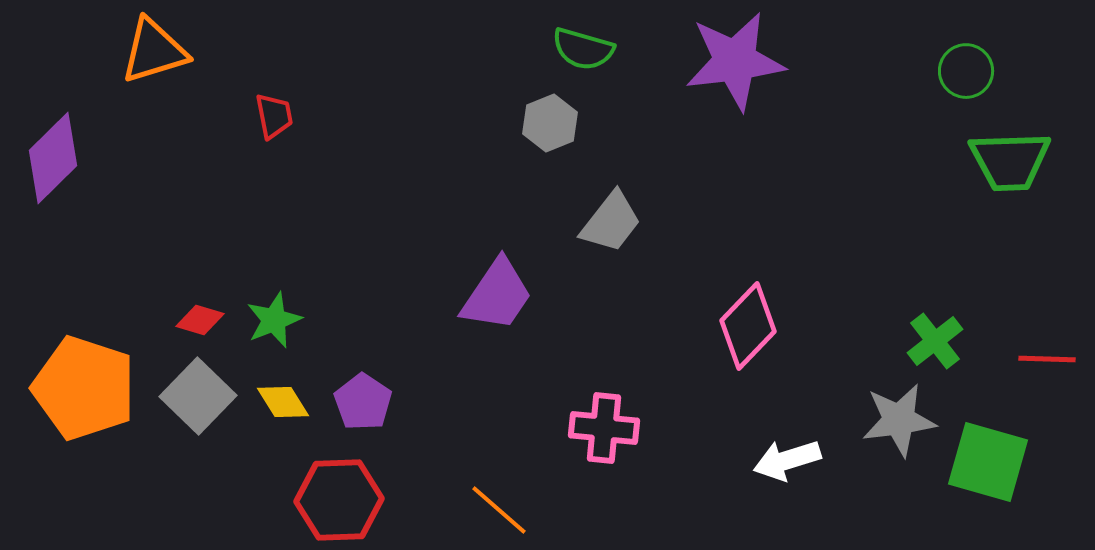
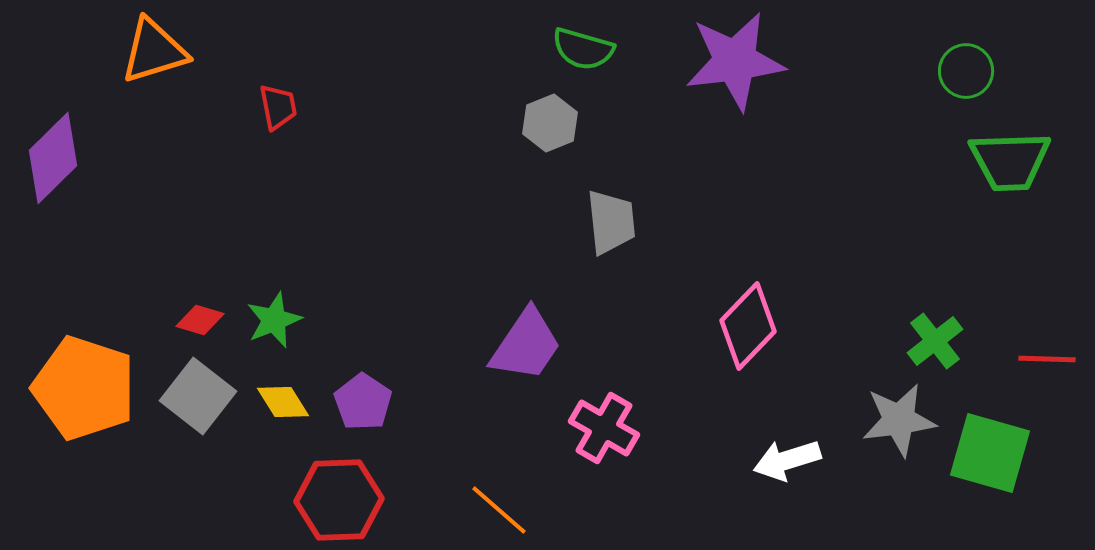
red trapezoid: moved 4 px right, 9 px up
gray trapezoid: rotated 44 degrees counterclockwise
purple trapezoid: moved 29 px right, 50 px down
gray square: rotated 6 degrees counterclockwise
pink cross: rotated 24 degrees clockwise
green square: moved 2 px right, 9 px up
